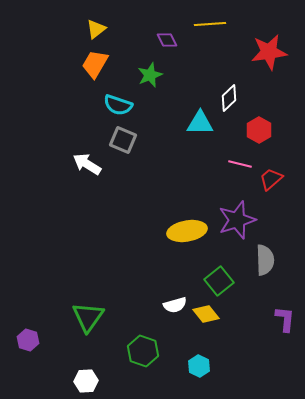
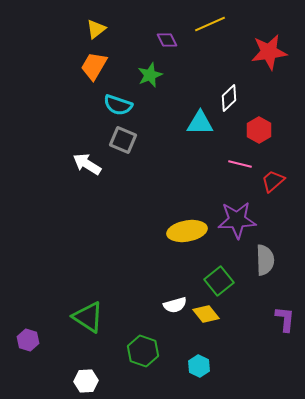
yellow line: rotated 20 degrees counterclockwise
orange trapezoid: moved 1 px left, 2 px down
red trapezoid: moved 2 px right, 2 px down
purple star: rotated 15 degrees clockwise
green triangle: rotated 32 degrees counterclockwise
